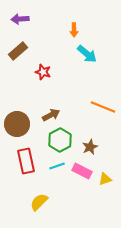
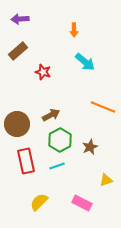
cyan arrow: moved 2 px left, 8 px down
pink rectangle: moved 32 px down
yellow triangle: moved 1 px right, 1 px down
